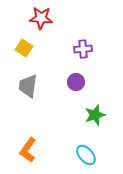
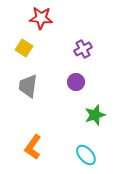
purple cross: rotated 24 degrees counterclockwise
orange L-shape: moved 5 px right, 3 px up
